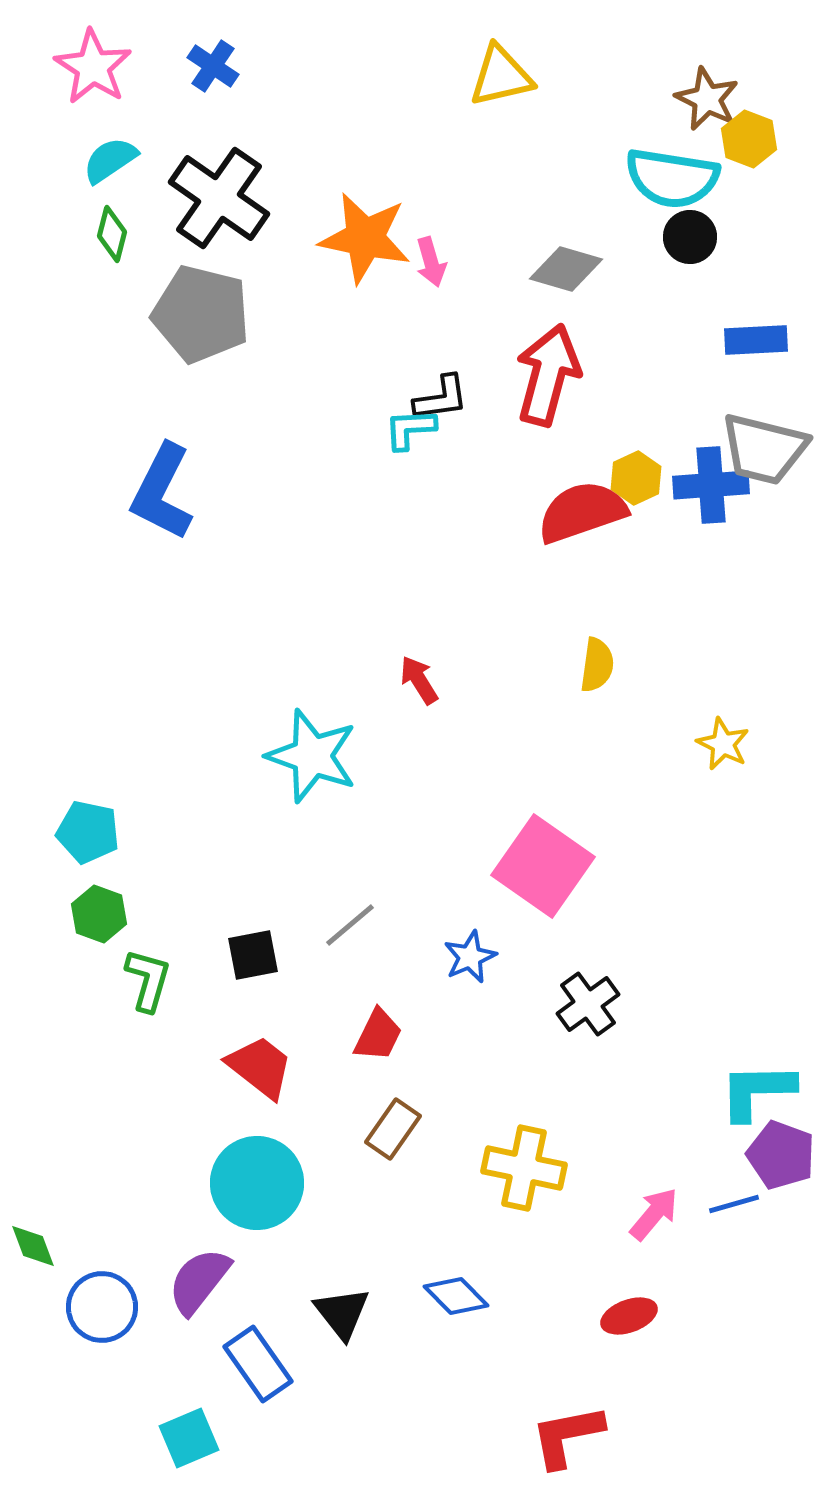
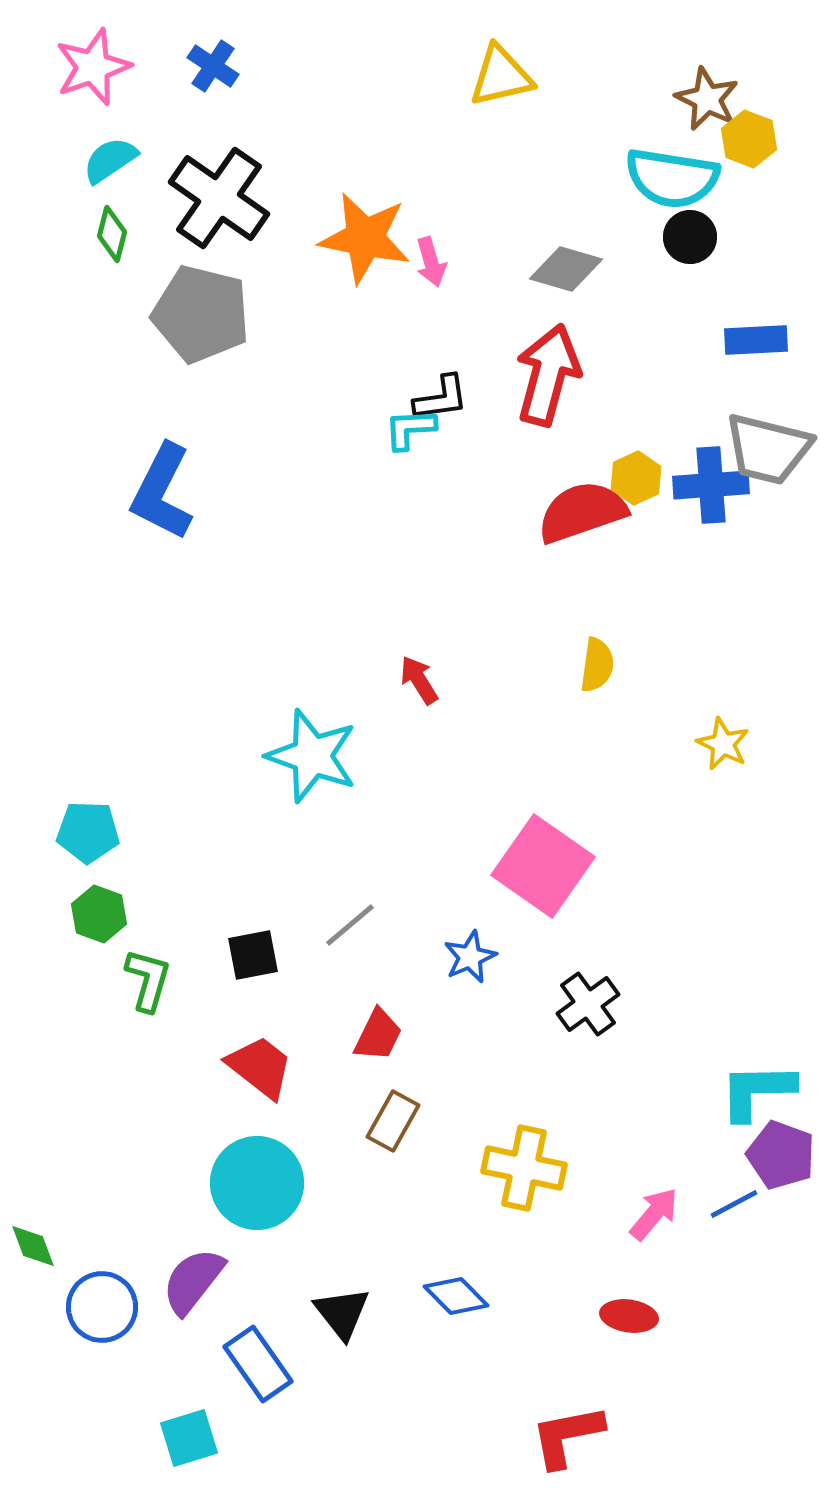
pink star at (93, 67): rotated 20 degrees clockwise
gray trapezoid at (764, 449): moved 4 px right
cyan pentagon at (88, 832): rotated 10 degrees counterclockwise
brown rectangle at (393, 1129): moved 8 px up; rotated 6 degrees counterclockwise
blue line at (734, 1204): rotated 12 degrees counterclockwise
purple semicircle at (199, 1281): moved 6 px left
red ellipse at (629, 1316): rotated 28 degrees clockwise
cyan square at (189, 1438): rotated 6 degrees clockwise
